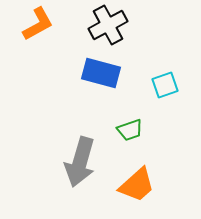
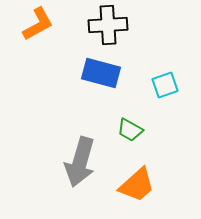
black cross: rotated 24 degrees clockwise
green trapezoid: rotated 48 degrees clockwise
